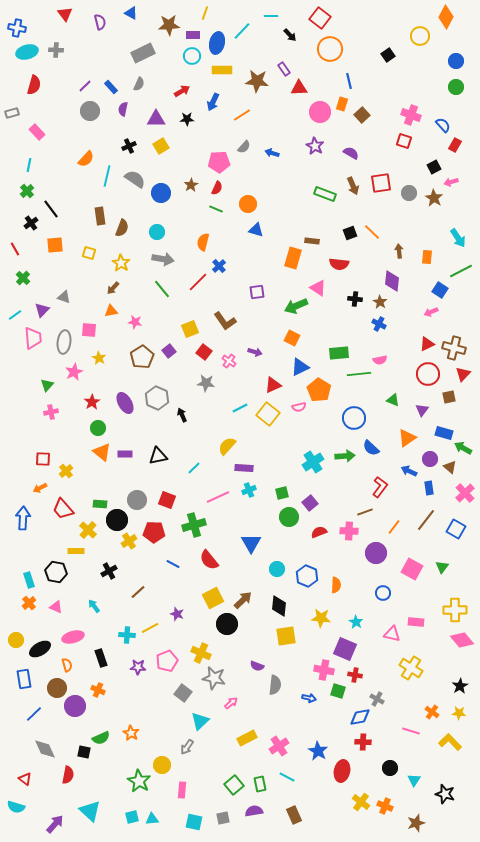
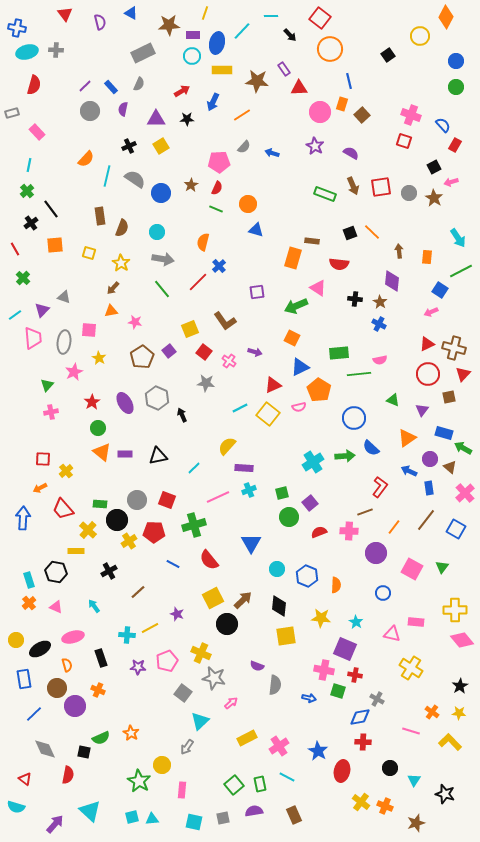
red square at (381, 183): moved 4 px down
